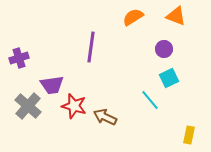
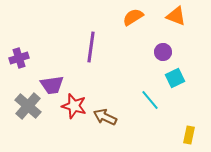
purple circle: moved 1 px left, 3 px down
cyan square: moved 6 px right
